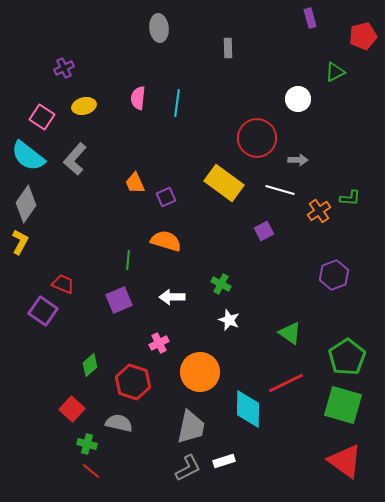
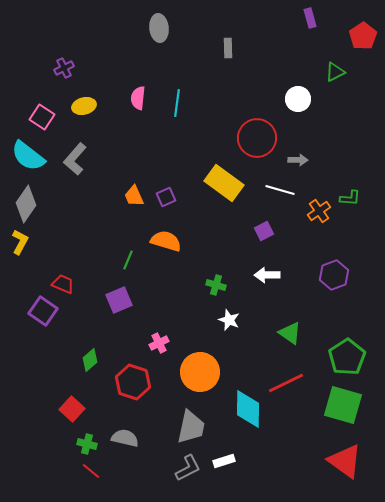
red pentagon at (363, 36): rotated 20 degrees counterclockwise
orange trapezoid at (135, 183): moved 1 px left, 13 px down
green line at (128, 260): rotated 18 degrees clockwise
green cross at (221, 284): moved 5 px left, 1 px down; rotated 12 degrees counterclockwise
white arrow at (172, 297): moved 95 px right, 22 px up
green diamond at (90, 365): moved 5 px up
gray semicircle at (119, 423): moved 6 px right, 15 px down
